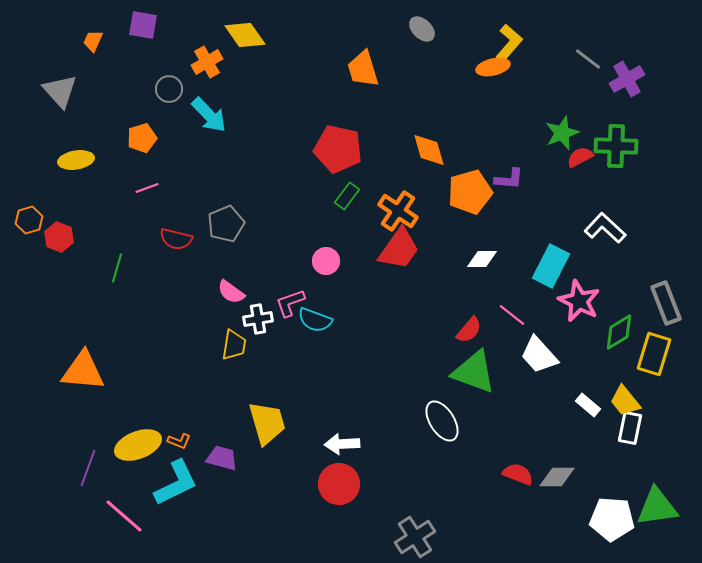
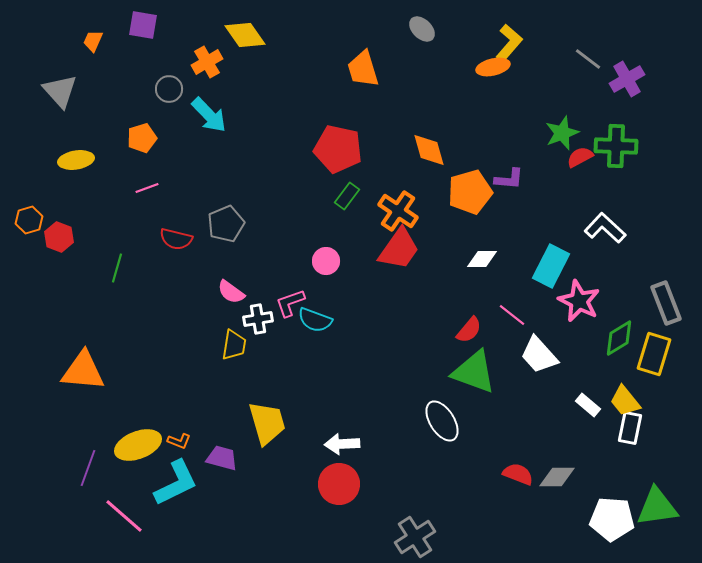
green diamond at (619, 332): moved 6 px down
